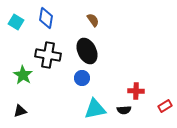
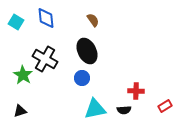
blue diamond: rotated 15 degrees counterclockwise
black cross: moved 3 px left, 4 px down; rotated 20 degrees clockwise
